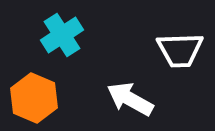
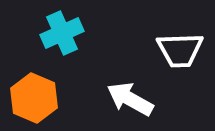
cyan cross: moved 2 px up; rotated 9 degrees clockwise
